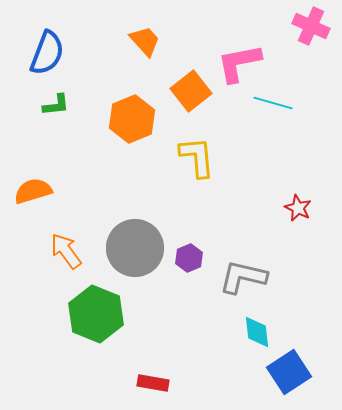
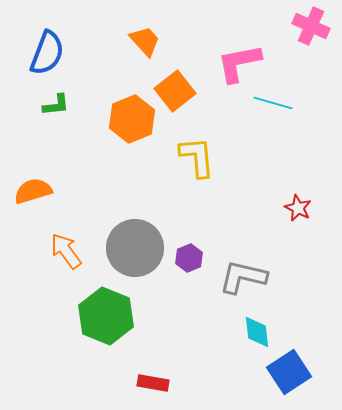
orange square: moved 16 px left
green hexagon: moved 10 px right, 2 px down
